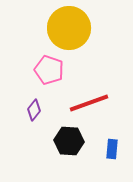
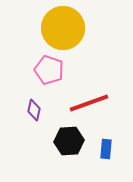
yellow circle: moved 6 px left
purple diamond: rotated 25 degrees counterclockwise
black hexagon: rotated 8 degrees counterclockwise
blue rectangle: moved 6 px left
